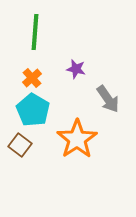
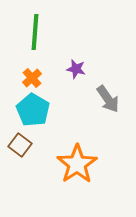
orange star: moved 25 px down
